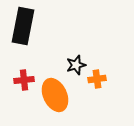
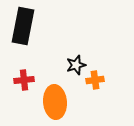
orange cross: moved 2 px left, 1 px down
orange ellipse: moved 7 px down; rotated 20 degrees clockwise
